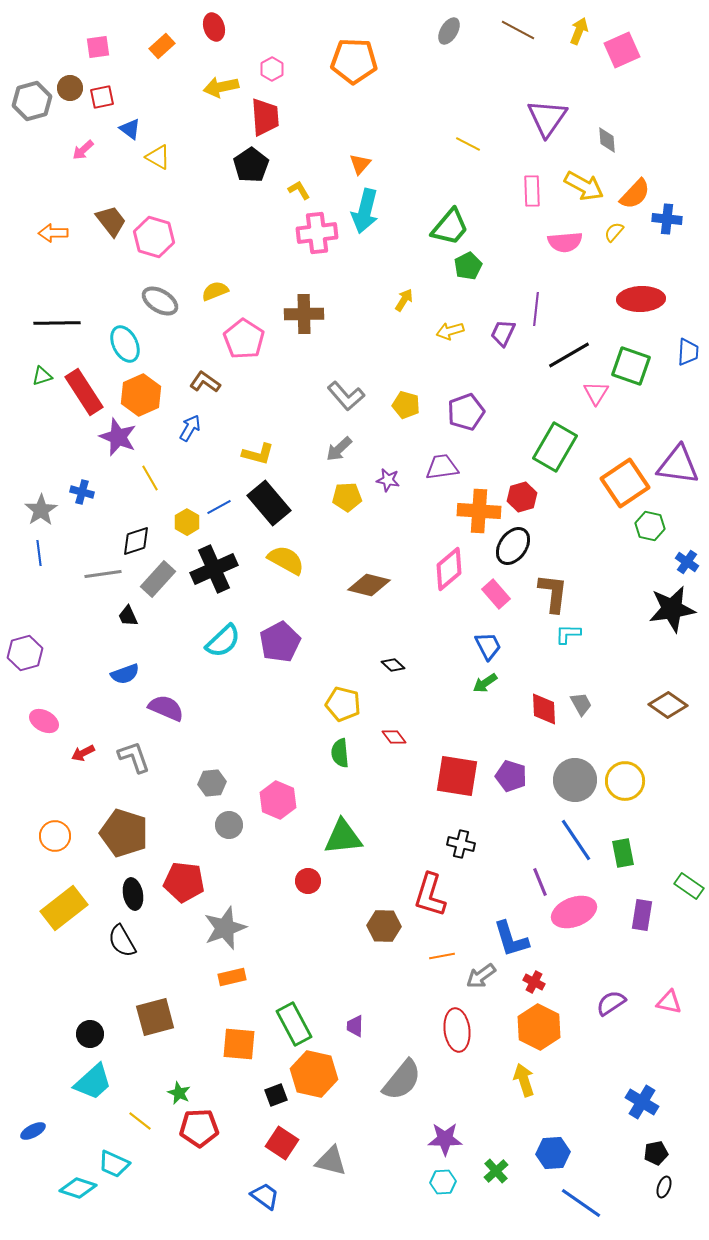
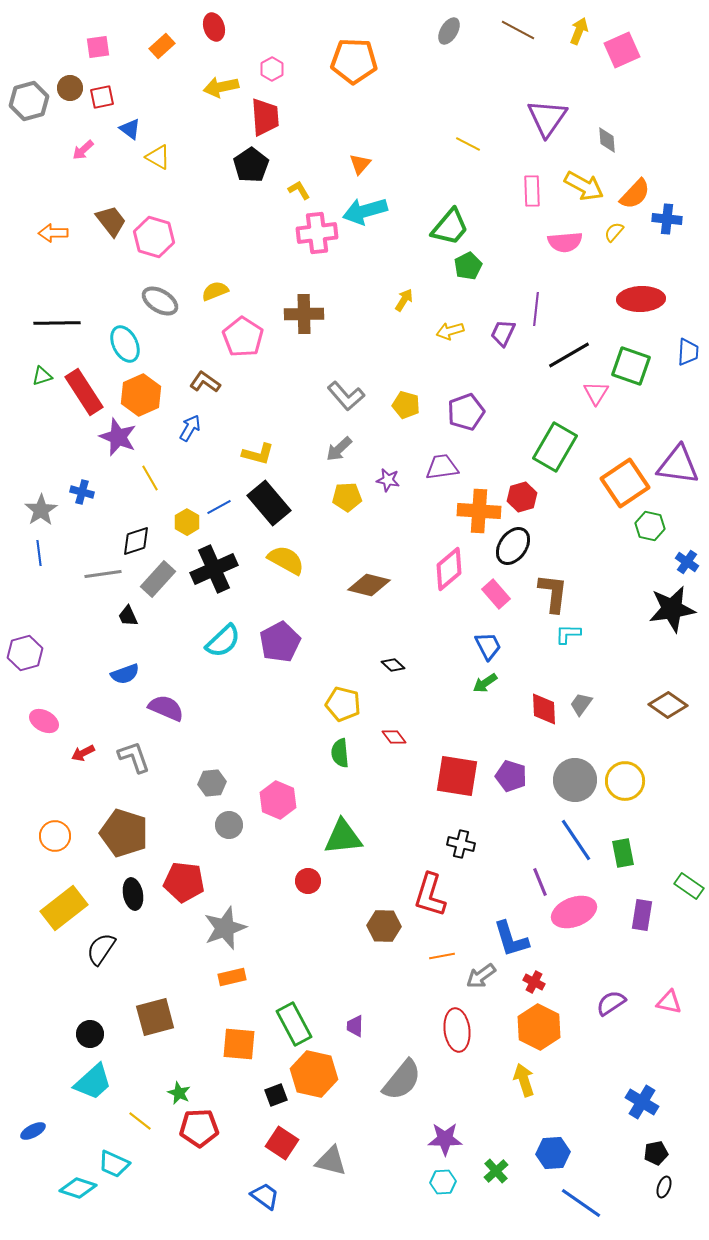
gray hexagon at (32, 101): moved 3 px left
cyan arrow at (365, 211): rotated 60 degrees clockwise
pink pentagon at (244, 339): moved 1 px left, 2 px up
gray trapezoid at (581, 704): rotated 115 degrees counterclockwise
black semicircle at (122, 941): moved 21 px left, 8 px down; rotated 64 degrees clockwise
